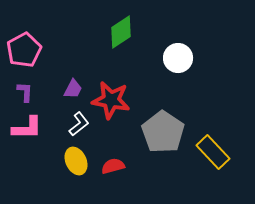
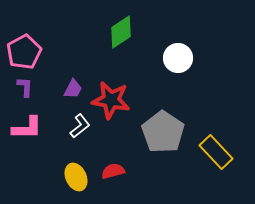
pink pentagon: moved 2 px down
purple L-shape: moved 5 px up
white L-shape: moved 1 px right, 2 px down
yellow rectangle: moved 3 px right
yellow ellipse: moved 16 px down
red semicircle: moved 5 px down
